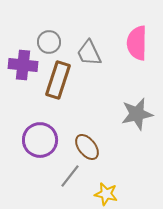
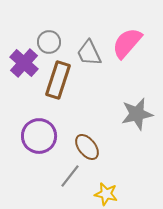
pink semicircle: moved 10 px left; rotated 40 degrees clockwise
purple cross: moved 1 px right, 2 px up; rotated 36 degrees clockwise
purple circle: moved 1 px left, 4 px up
